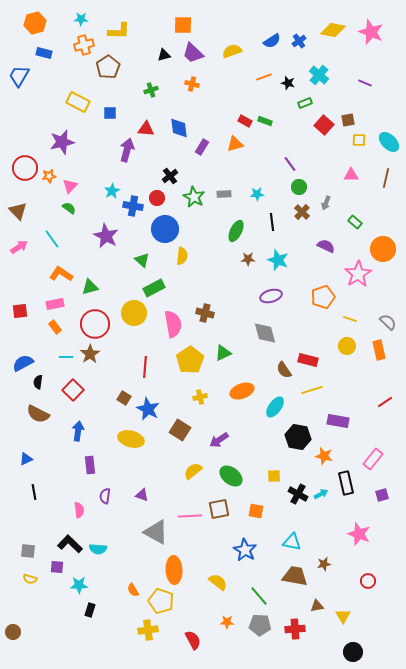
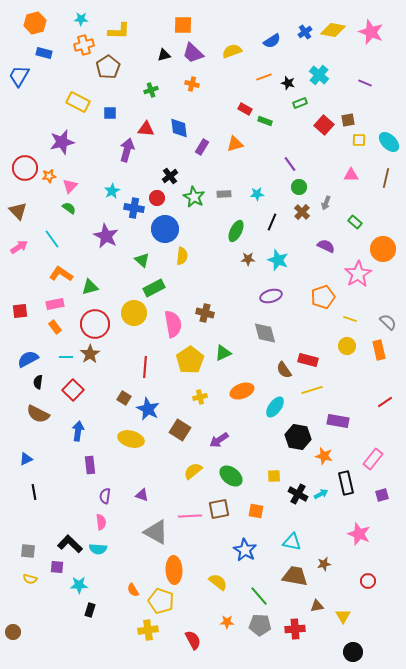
blue cross at (299, 41): moved 6 px right, 9 px up
green rectangle at (305, 103): moved 5 px left
red rectangle at (245, 121): moved 12 px up
blue cross at (133, 206): moved 1 px right, 2 px down
black line at (272, 222): rotated 30 degrees clockwise
blue semicircle at (23, 363): moved 5 px right, 4 px up
pink semicircle at (79, 510): moved 22 px right, 12 px down
